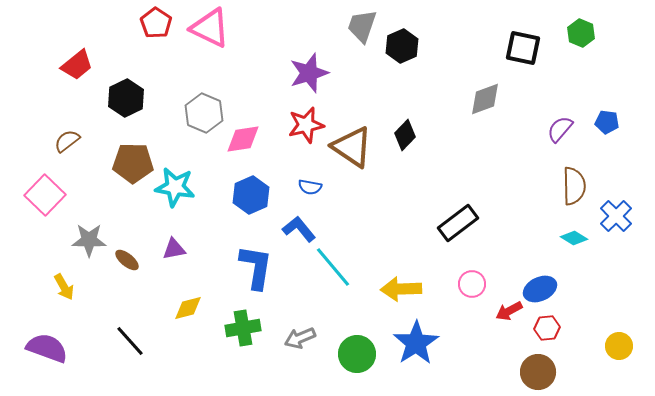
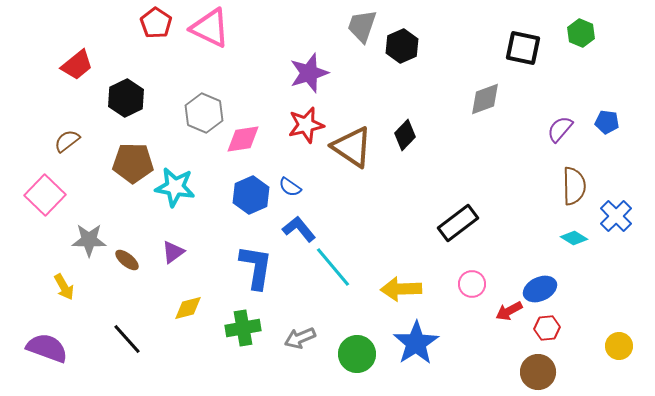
blue semicircle at (310, 187): moved 20 px left; rotated 25 degrees clockwise
purple triangle at (174, 249): moved 1 px left, 3 px down; rotated 25 degrees counterclockwise
black line at (130, 341): moved 3 px left, 2 px up
